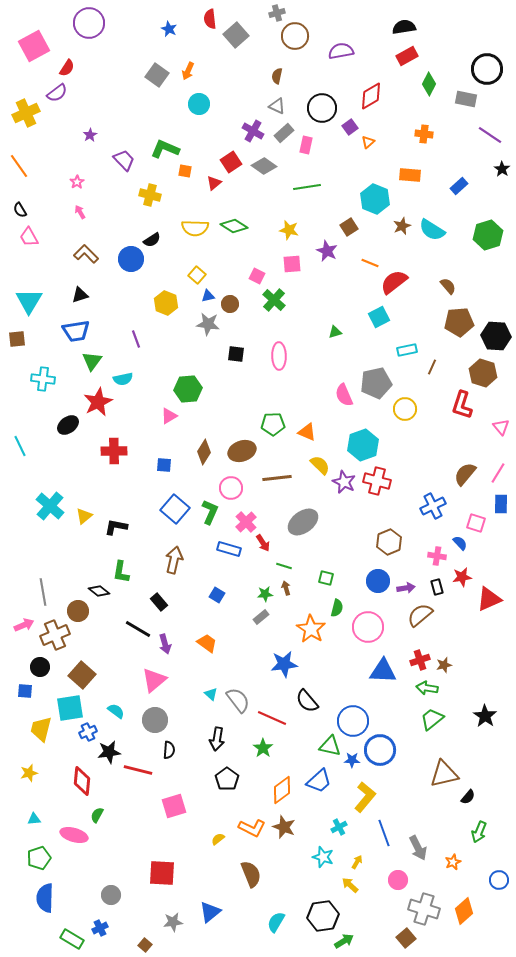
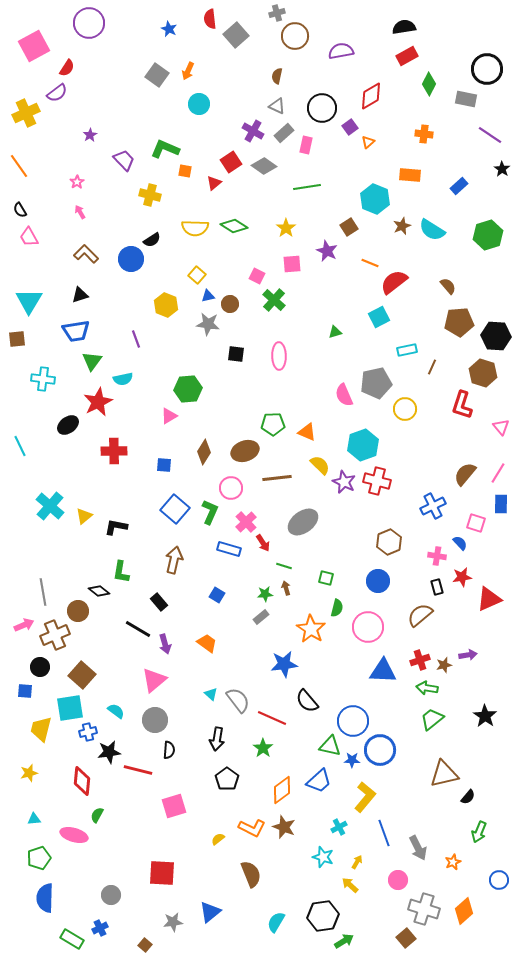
yellow star at (289, 230): moved 3 px left, 2 px up; rotated 24 degrees clockwise
yellow hexagon at (166, 303): moved 2 px down
brown ellipse at (242, 451): moved 3 px right
purple arrow at (406, 588): moved 62 px right, 67 px down
blue cross at (88, 732): rotated 12 degrees clockwise
